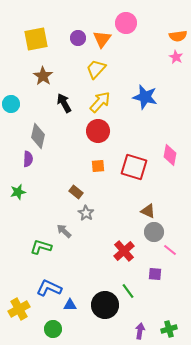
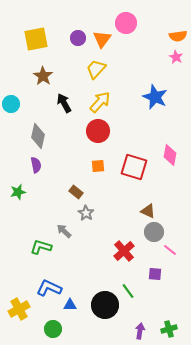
blue star: moved 10 px right; rotated 10 degrees clockwise
purple semicircle: moved 8 px right, 6 px down; rotated 14 degrees counterclockwise
